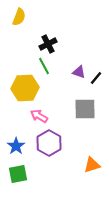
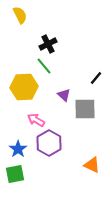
yellow semicircle: moved 1 px right, 2 px up; rotated 48 degrees counterclockwise
green line: rotated 12 degrees counterclockwise
purple triangle: moved 15 px left, 23 px down; rotated 24 degrees clockwise
yellow hexagon: moved 1 px left, 1 px up
pink arrow: moved 3 px left, 4 px down
blue star: moved 2 px right, 3 px down
orange triangle: rotated 42 degrees clockwise
green square: moved 3 px left
